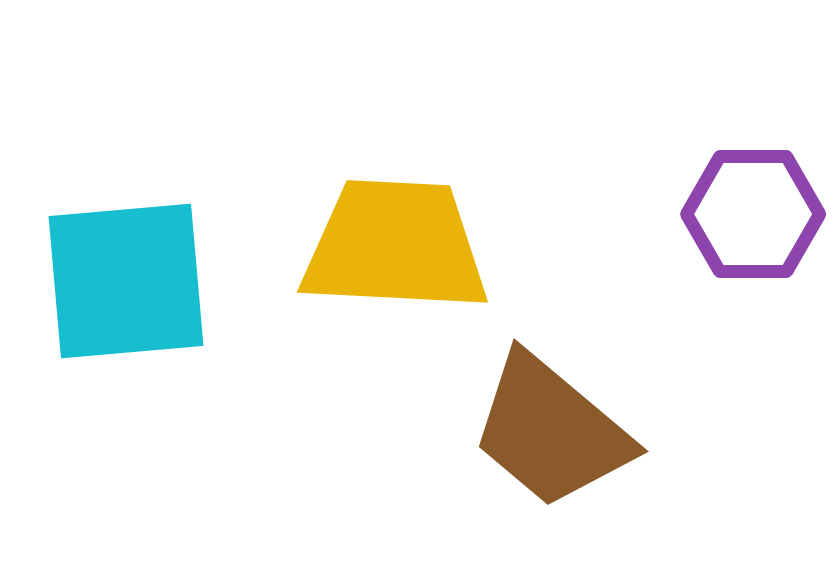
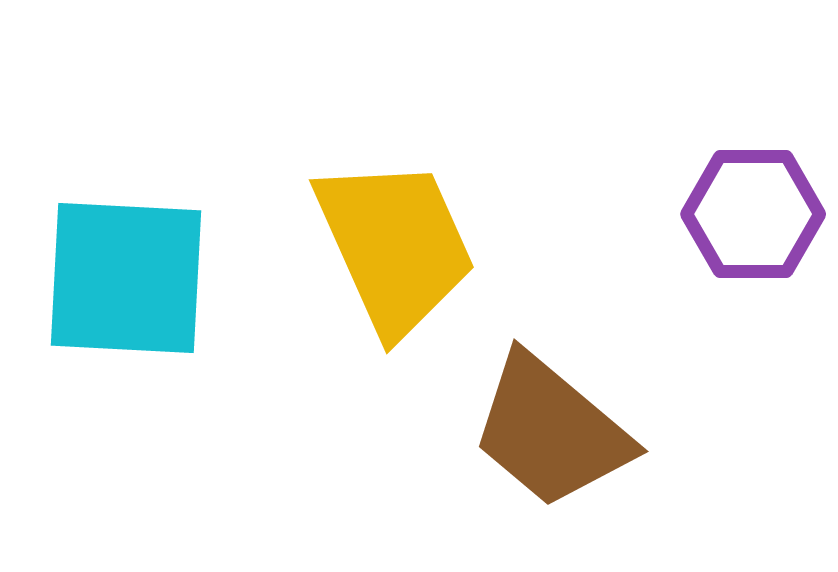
yellow trapezoid: rotated 63 degrees clockwise
cyan square: moved 3 px up; rotated 8 degrees clockwise
